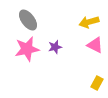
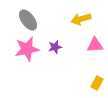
yellow arrow: moved 8 px left, 3 px up
pink triangle: rotated 30 degrees counterclockwise
